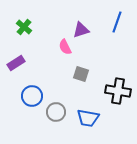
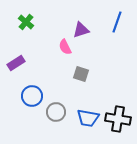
green cross: moved 2 px right, 5 px up
black cross: moved 28 px down
